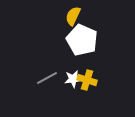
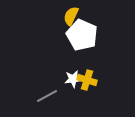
yellow semicircle: moved 2 px left
white pentagon: moved 5 px up
gray line: moved 18 px down
